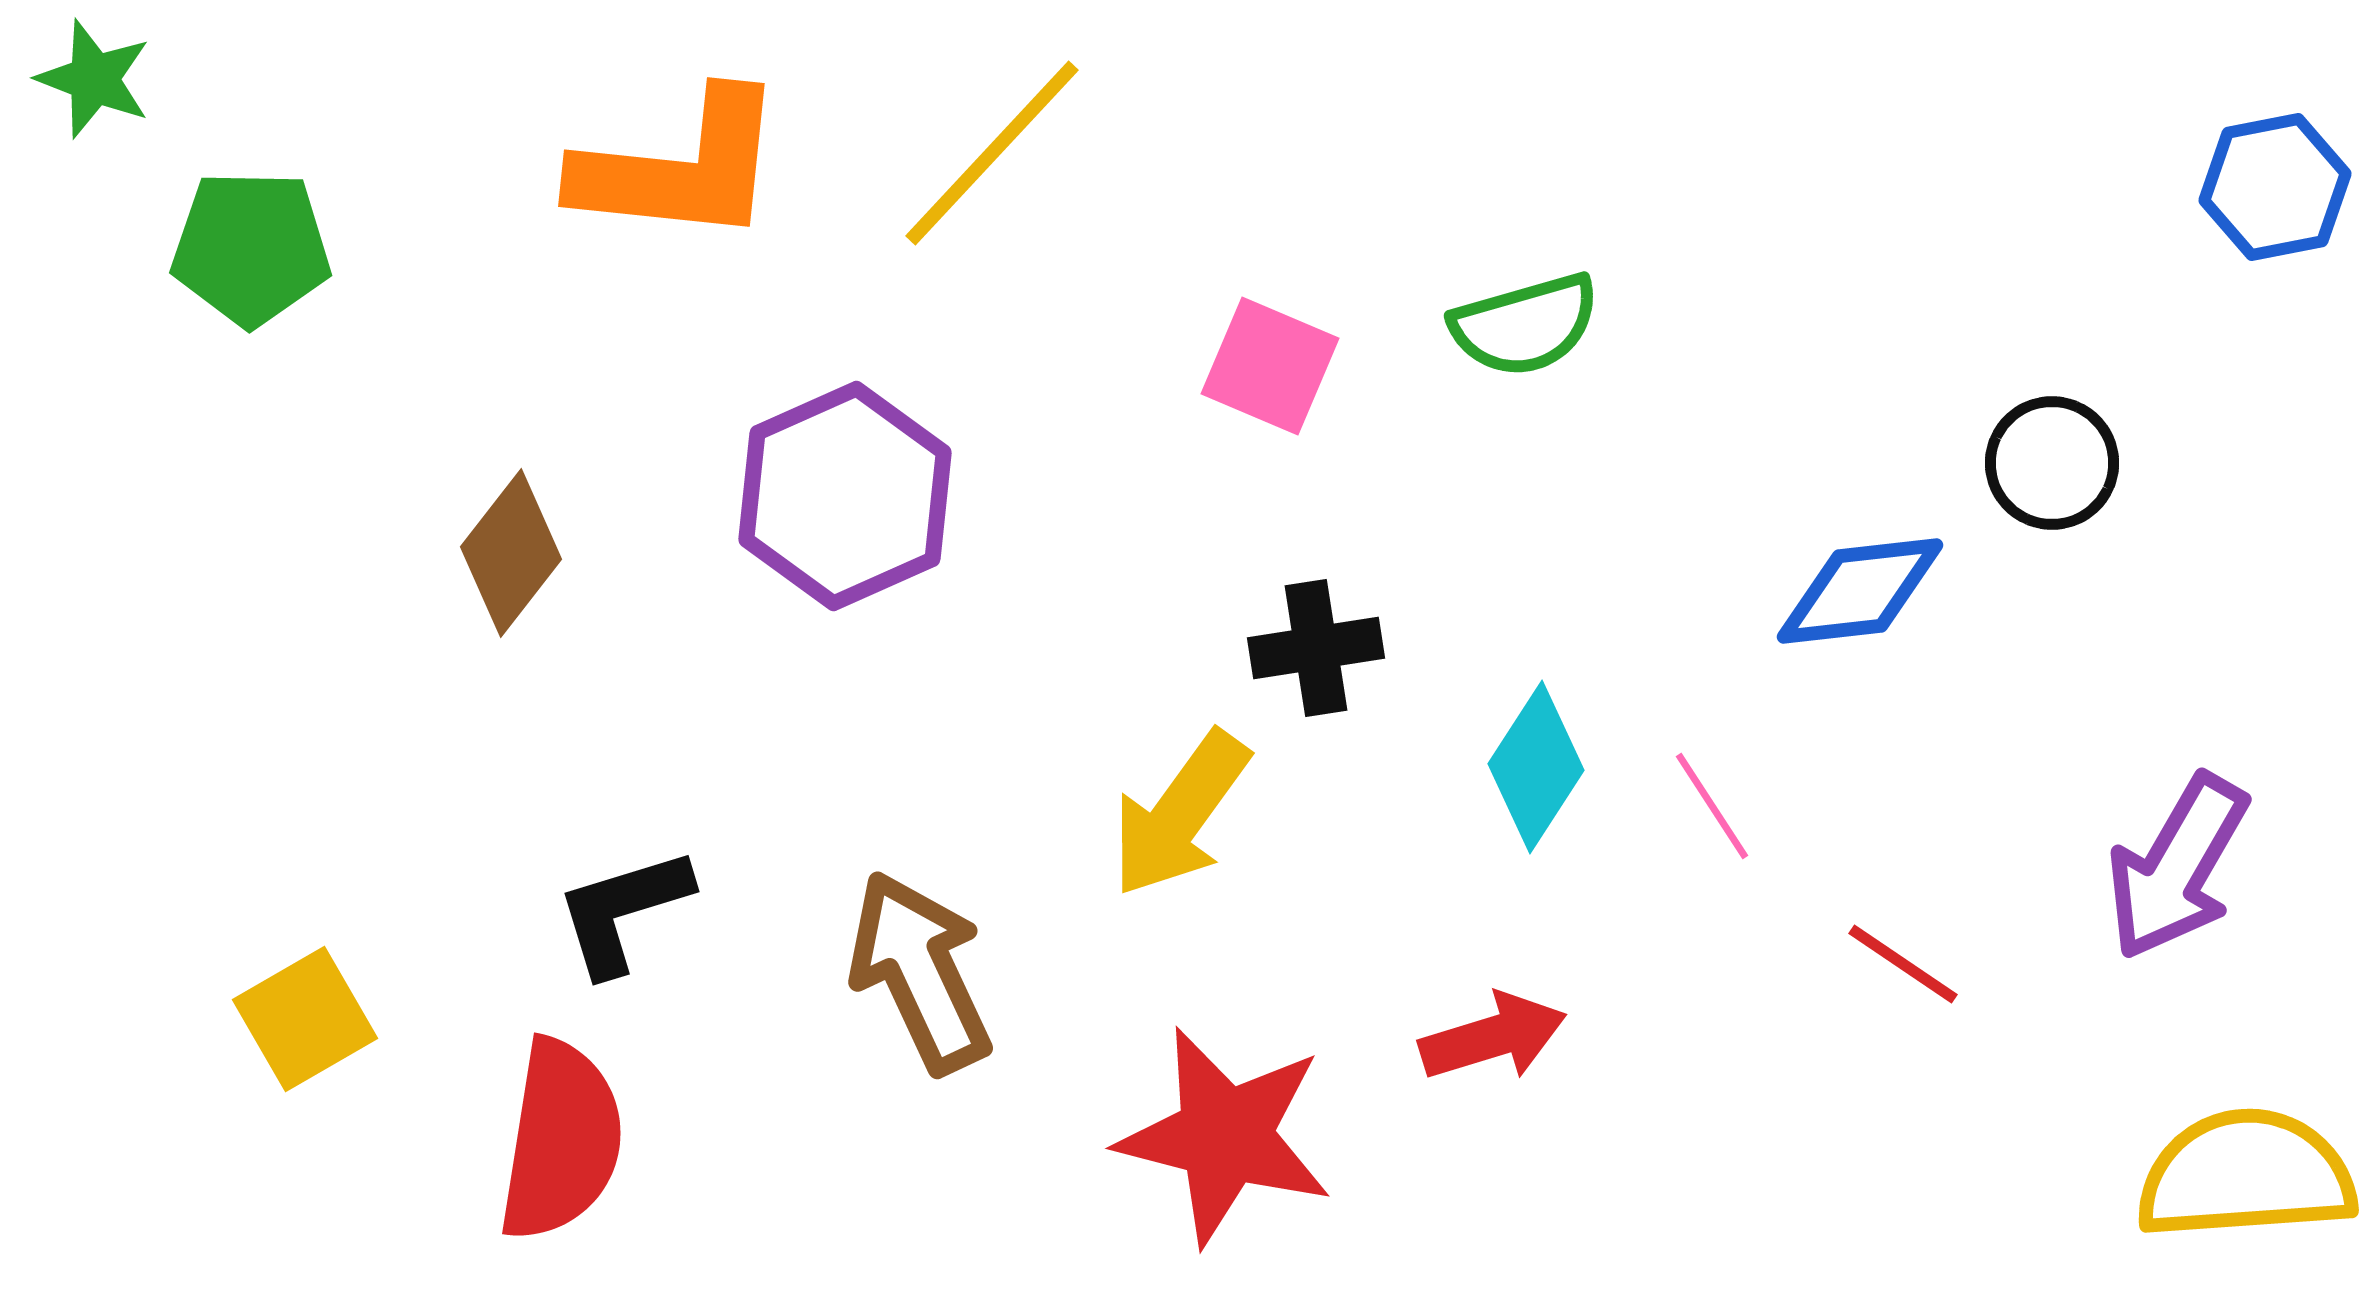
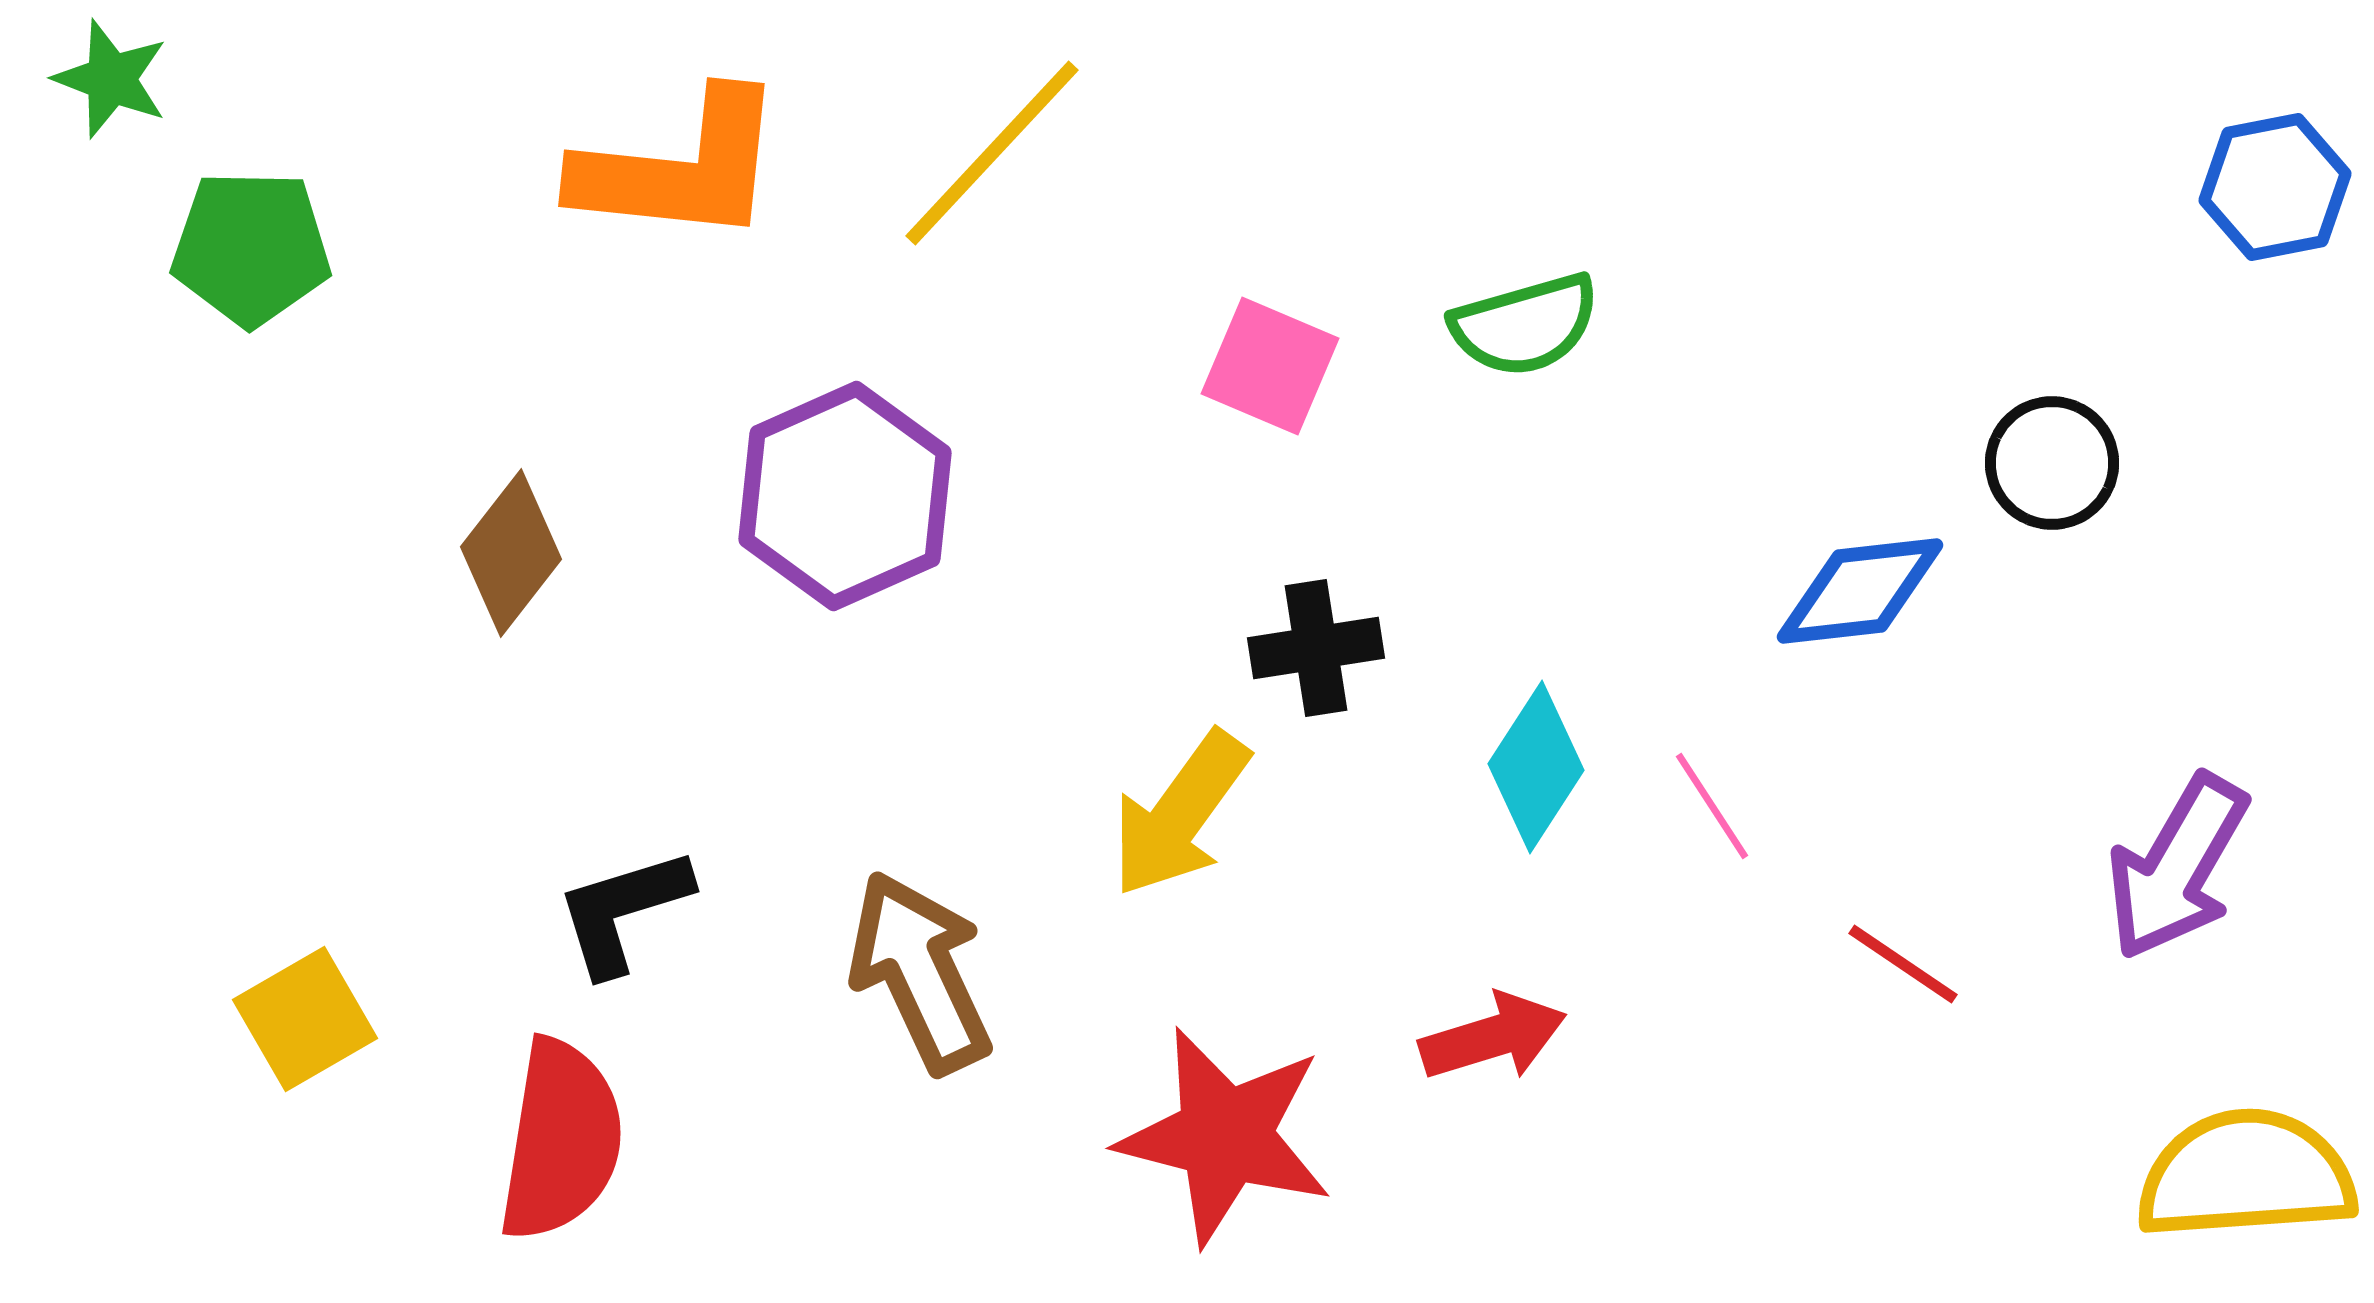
green star: moved 17 px right
